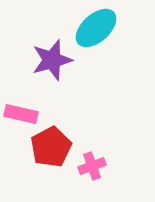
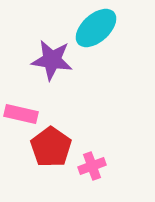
purple star: rotated 24 degrees clockwise
red pentagon: rotated 9 degrees counterclockwise
